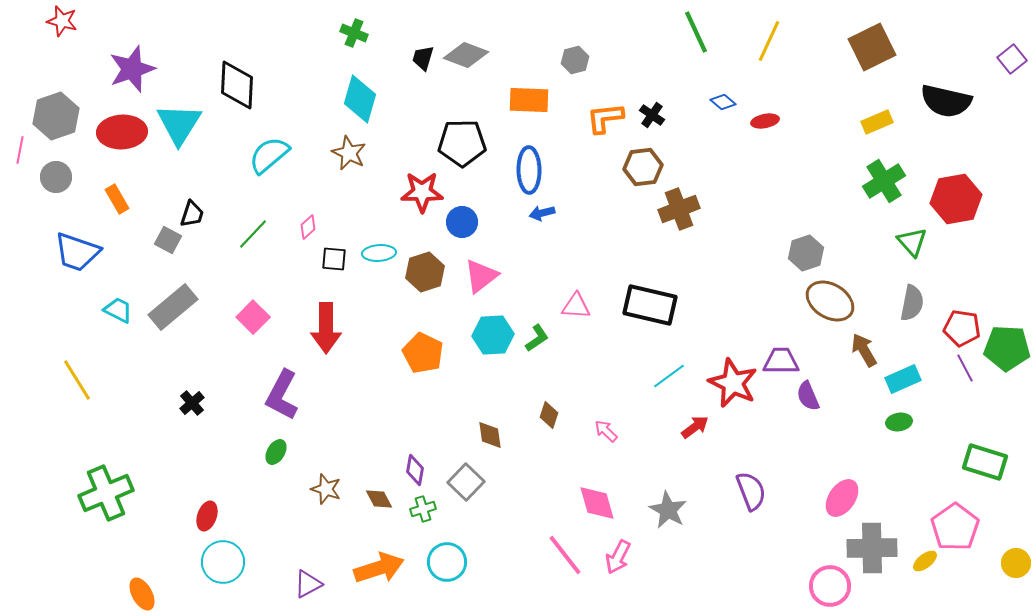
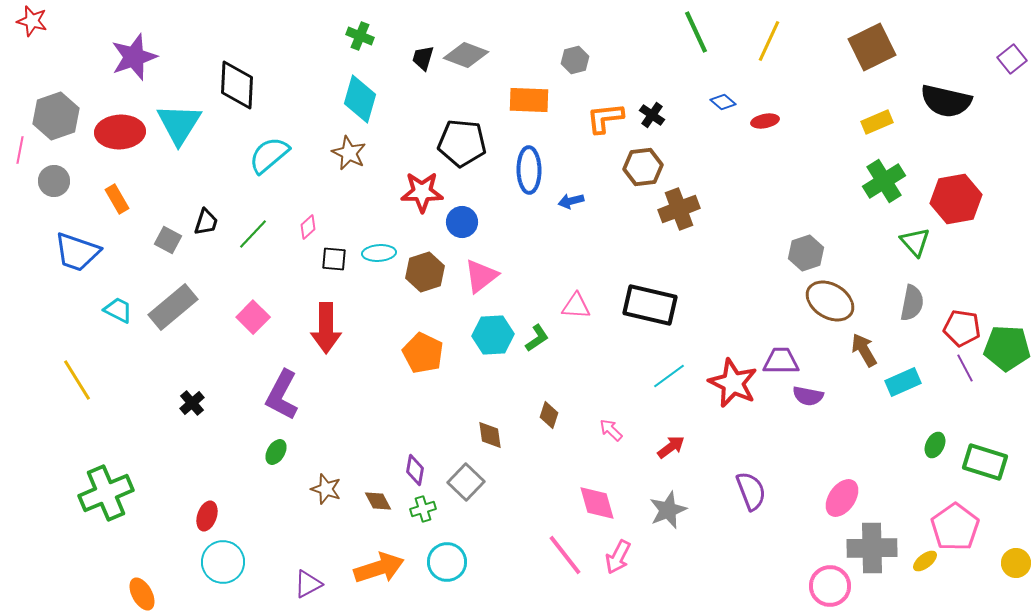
red star at (62, 21): moved 30 px left
green cross at (354, 33): moved 6 px right, 3 px down
purple star at (132, 69): moved 2 px right, 12 px up
red ellipse at (122, 132): moved 2 px left
black pentagon at (462, 143): rotated 6 degrees clockwise
gray circle at (56, 177): moved 2 px left, 4 px down
blue arrow at (542, 213): moved 29 px right, 12 px up
black trapezoid at (192, 214): moved 14 px right, 8 px down
green triangle at (912, 242): moved 3 px right
cyan rectangle at (903, 379): moved 3 px down
purple semicircle at (808, 396): rotated 56 degrees counterclockwise
green ellipse at (899, 422): moved 36 px right, 23 px down; rotated 55 degrees counterclockwise
red arrow at (695, 427): moved 24 px left, 20 px down
pink arrow at (606, 431): moved 5 px right, 1 px up
brown diamond at (379, 499): moved 1 px left, 2 px down
gray star at (668, 510): rotated 21 degrees clockwise
